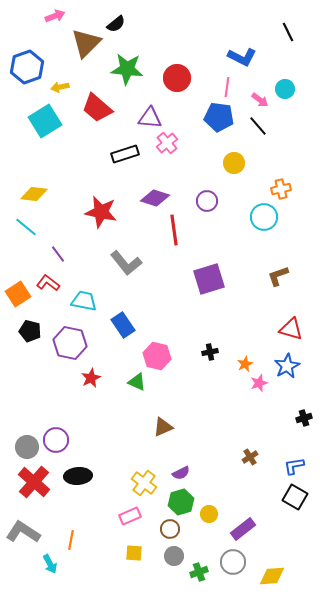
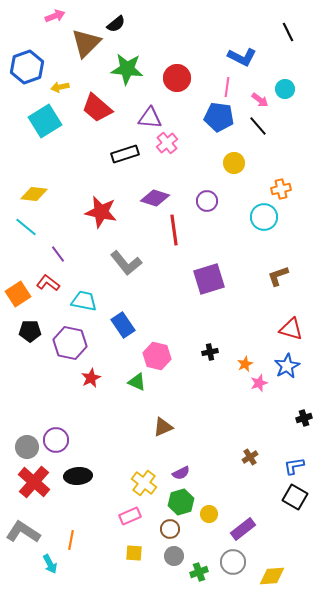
black pentagon at (30, 331): rotated 15 degrees counterclockwise
